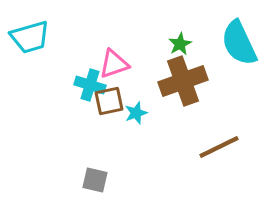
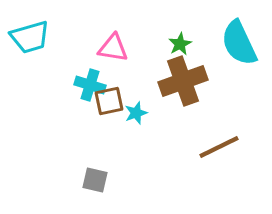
pink triangle: moved 1 px left, 16 px up; rotated 28 degrees clockwise
